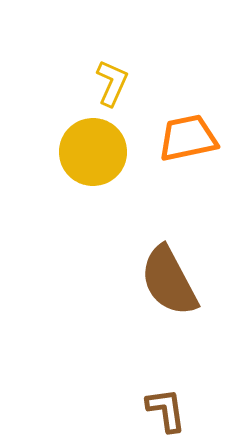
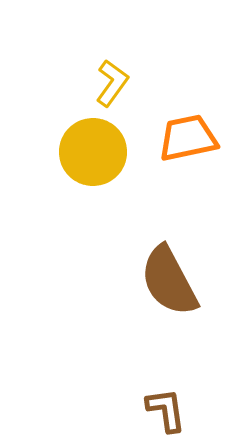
yellow L-shape: rotated 12 degrees clockwise
